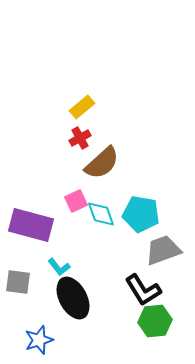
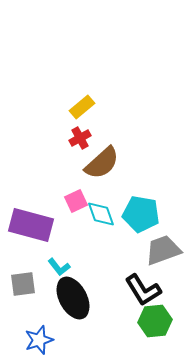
gray square: moved 5 px right, 2 px down; rotated 16 degrees counterclockwise
